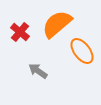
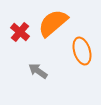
orange semicircle: moved 4 px left, 1 px up
orange ellipse: rotated 20 degrees clockwise
